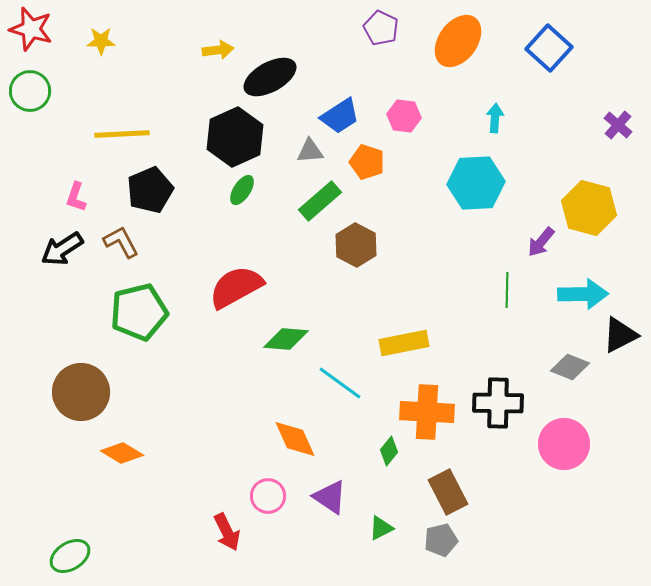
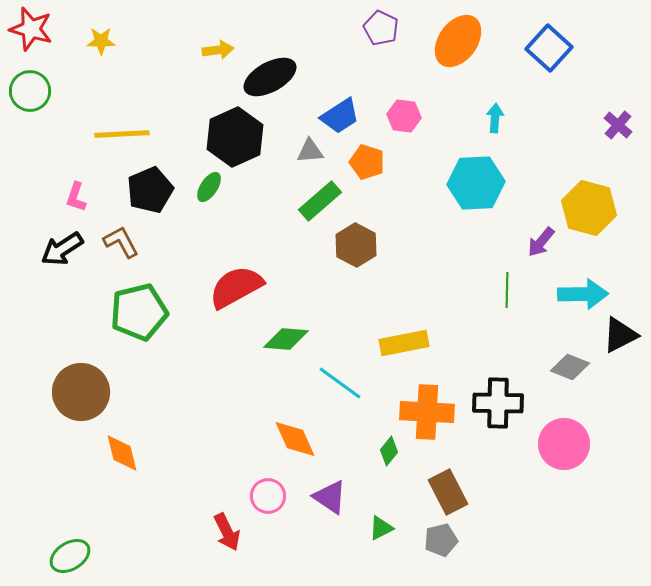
green ellipse at (242, 190): moved 33 px left, 3 px up
orange diamond at (122, 453): rotated 45 degrees clockwise
